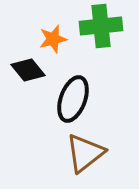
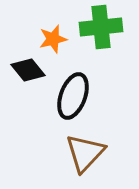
green cross: moved 1 px down
black ellipse: moved 3 px up
brown triangle: rotated 9 degrees counterclockwise
